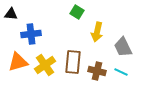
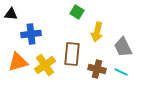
brown rectangle: moved 1 px left, 8 px up
brown cross: moved 2 px up
